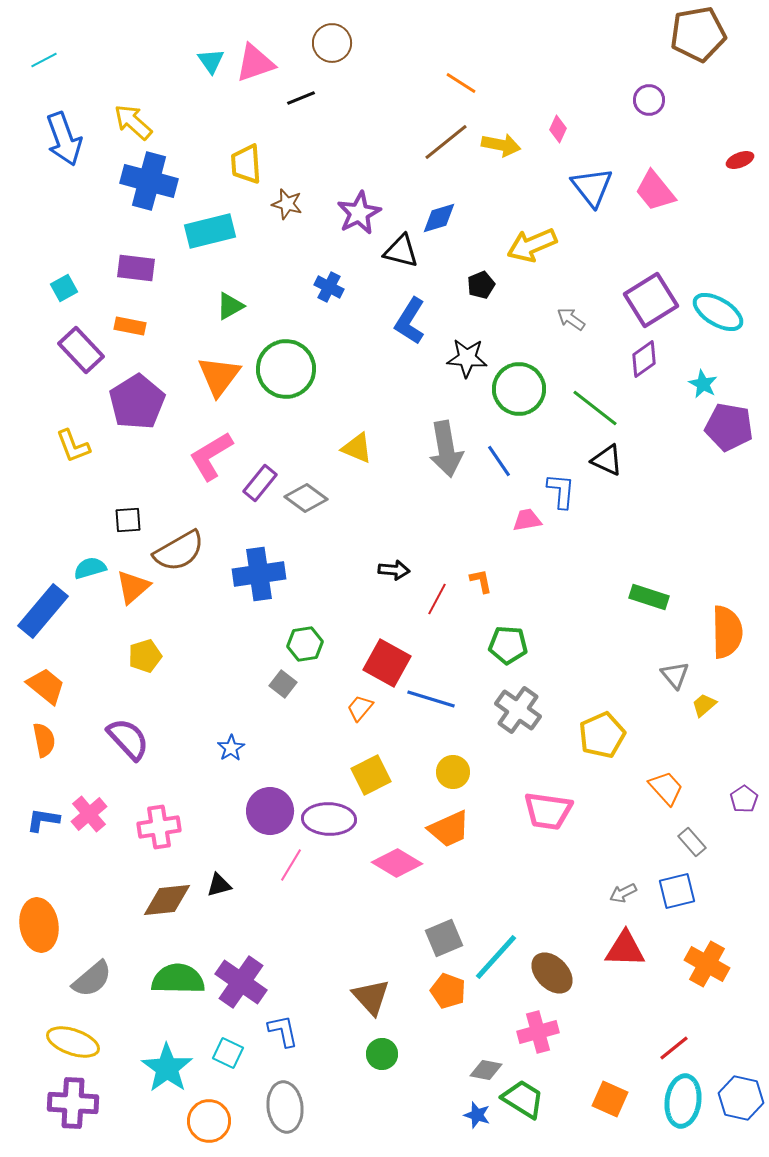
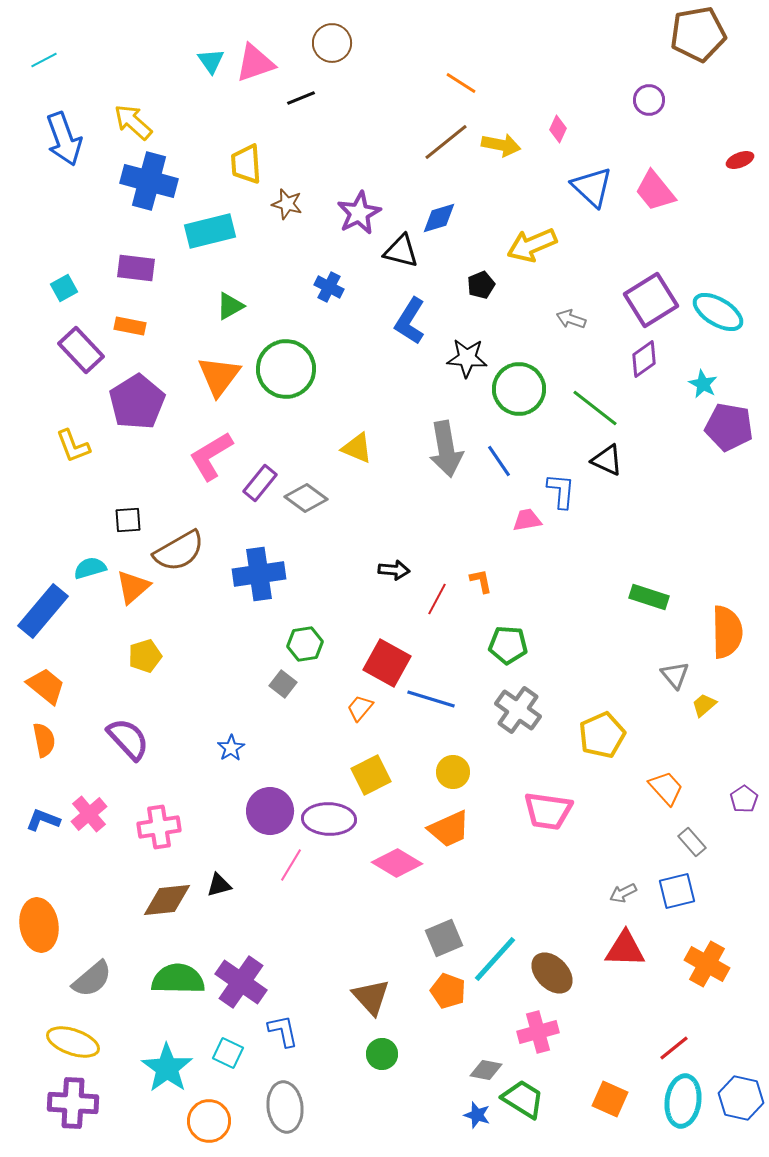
blue triangle at (592, 187): rotated 9 degrees counterclockwise
gray arrow at (571, 319): rotated 16 degrees counterclockwise
blue L-shape at (43, 820): rotated 12 degrees clockwise
cyan line at (496, 957): moved 1 px left, 2 px down
